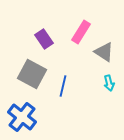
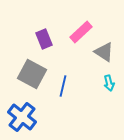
pink rectangle: rotated 15 degrees clockwise
purple rectangle: rotated 12 degrees clockwise
